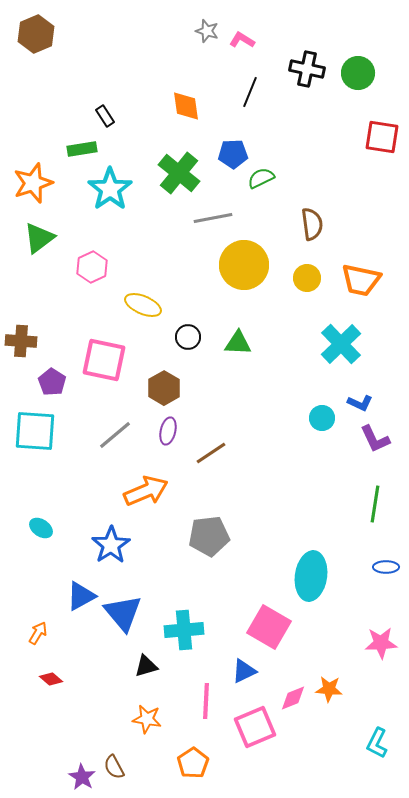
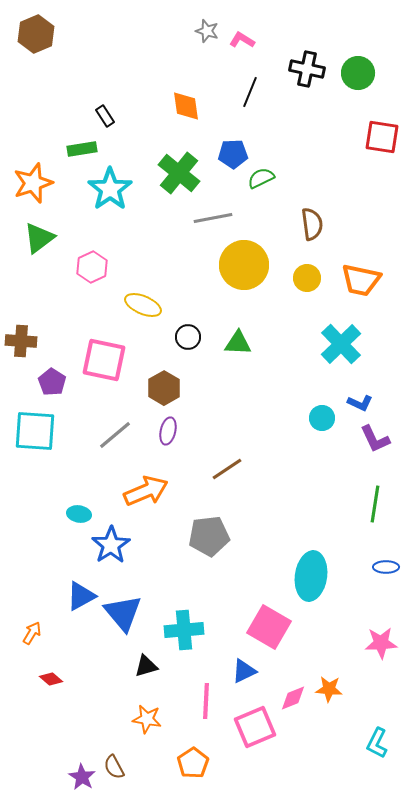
brown line at (211, 453): moved 16 px right, 16 px down
cyan ellipse at (41, 528): moved 38 px right, 14 px up; rotated 25 degrees counterclockwise
orange arrow at (38, 633): moved 6 px left
